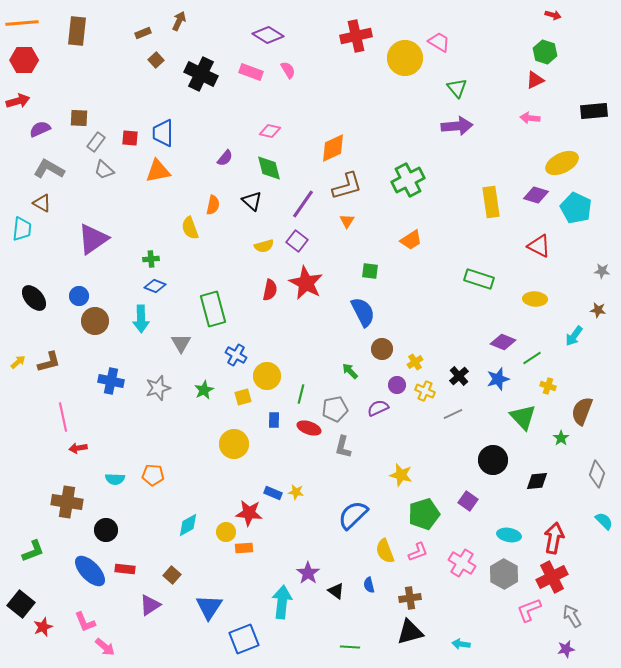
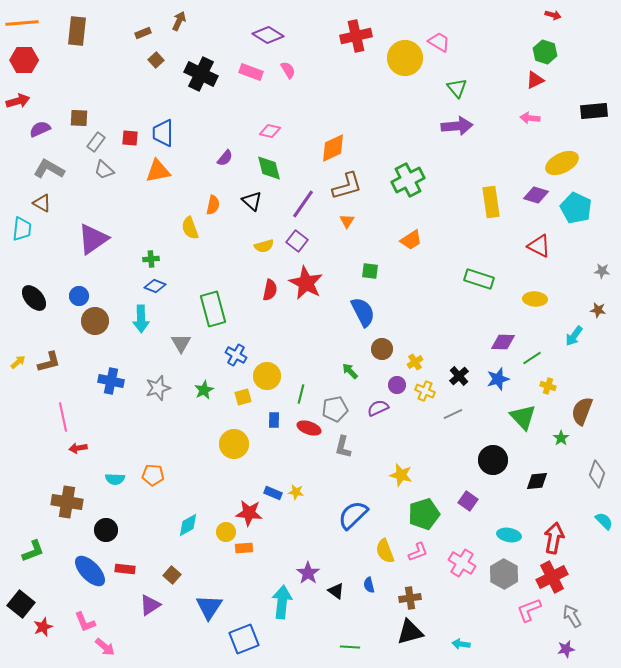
purple diamond at (503, 342): rotated 20 degrees counterclockwise
